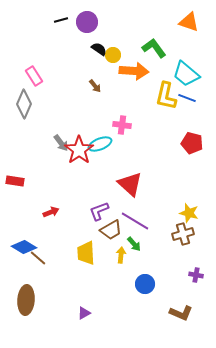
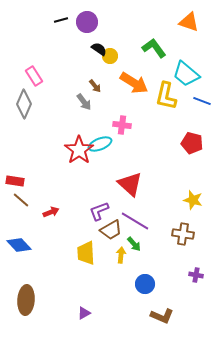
yellow circle: moved 3 px left, 1 px down
orange arrow: moved 12 px down; rotated 28 degrees clockwise
blue line: moved 15 px right, 3 px down
gray arrow: moved 23 px right, 41 px up
yellow star: moved 4 px right, 13 px up
brown cross: rotated 25 degrees clockwise
blue diamond: moved 5 px left, 2 px up; rotated 15 degrees clockwise
brown line: moved 17 px left, 58 px up
brown L-shape: moved 19 px left, 3 px down
